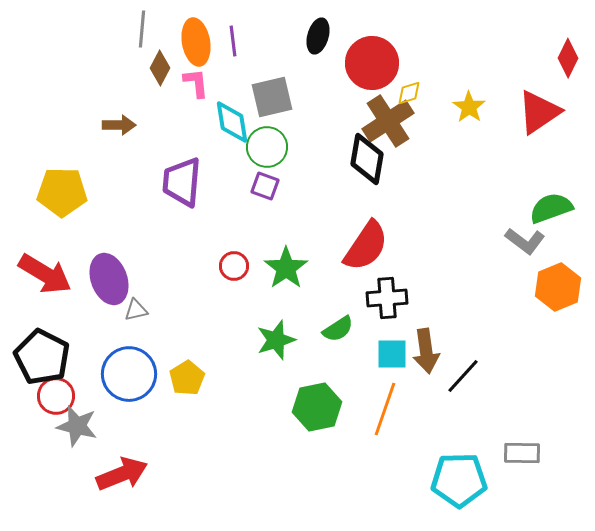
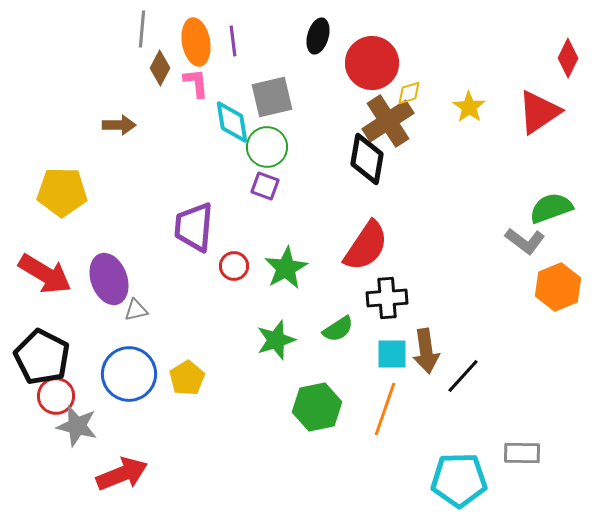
purple trapezoid at (182, 182): moved 12 px right, 45 px down
green star at (286, 268): rotated 6 degrees clockwise
